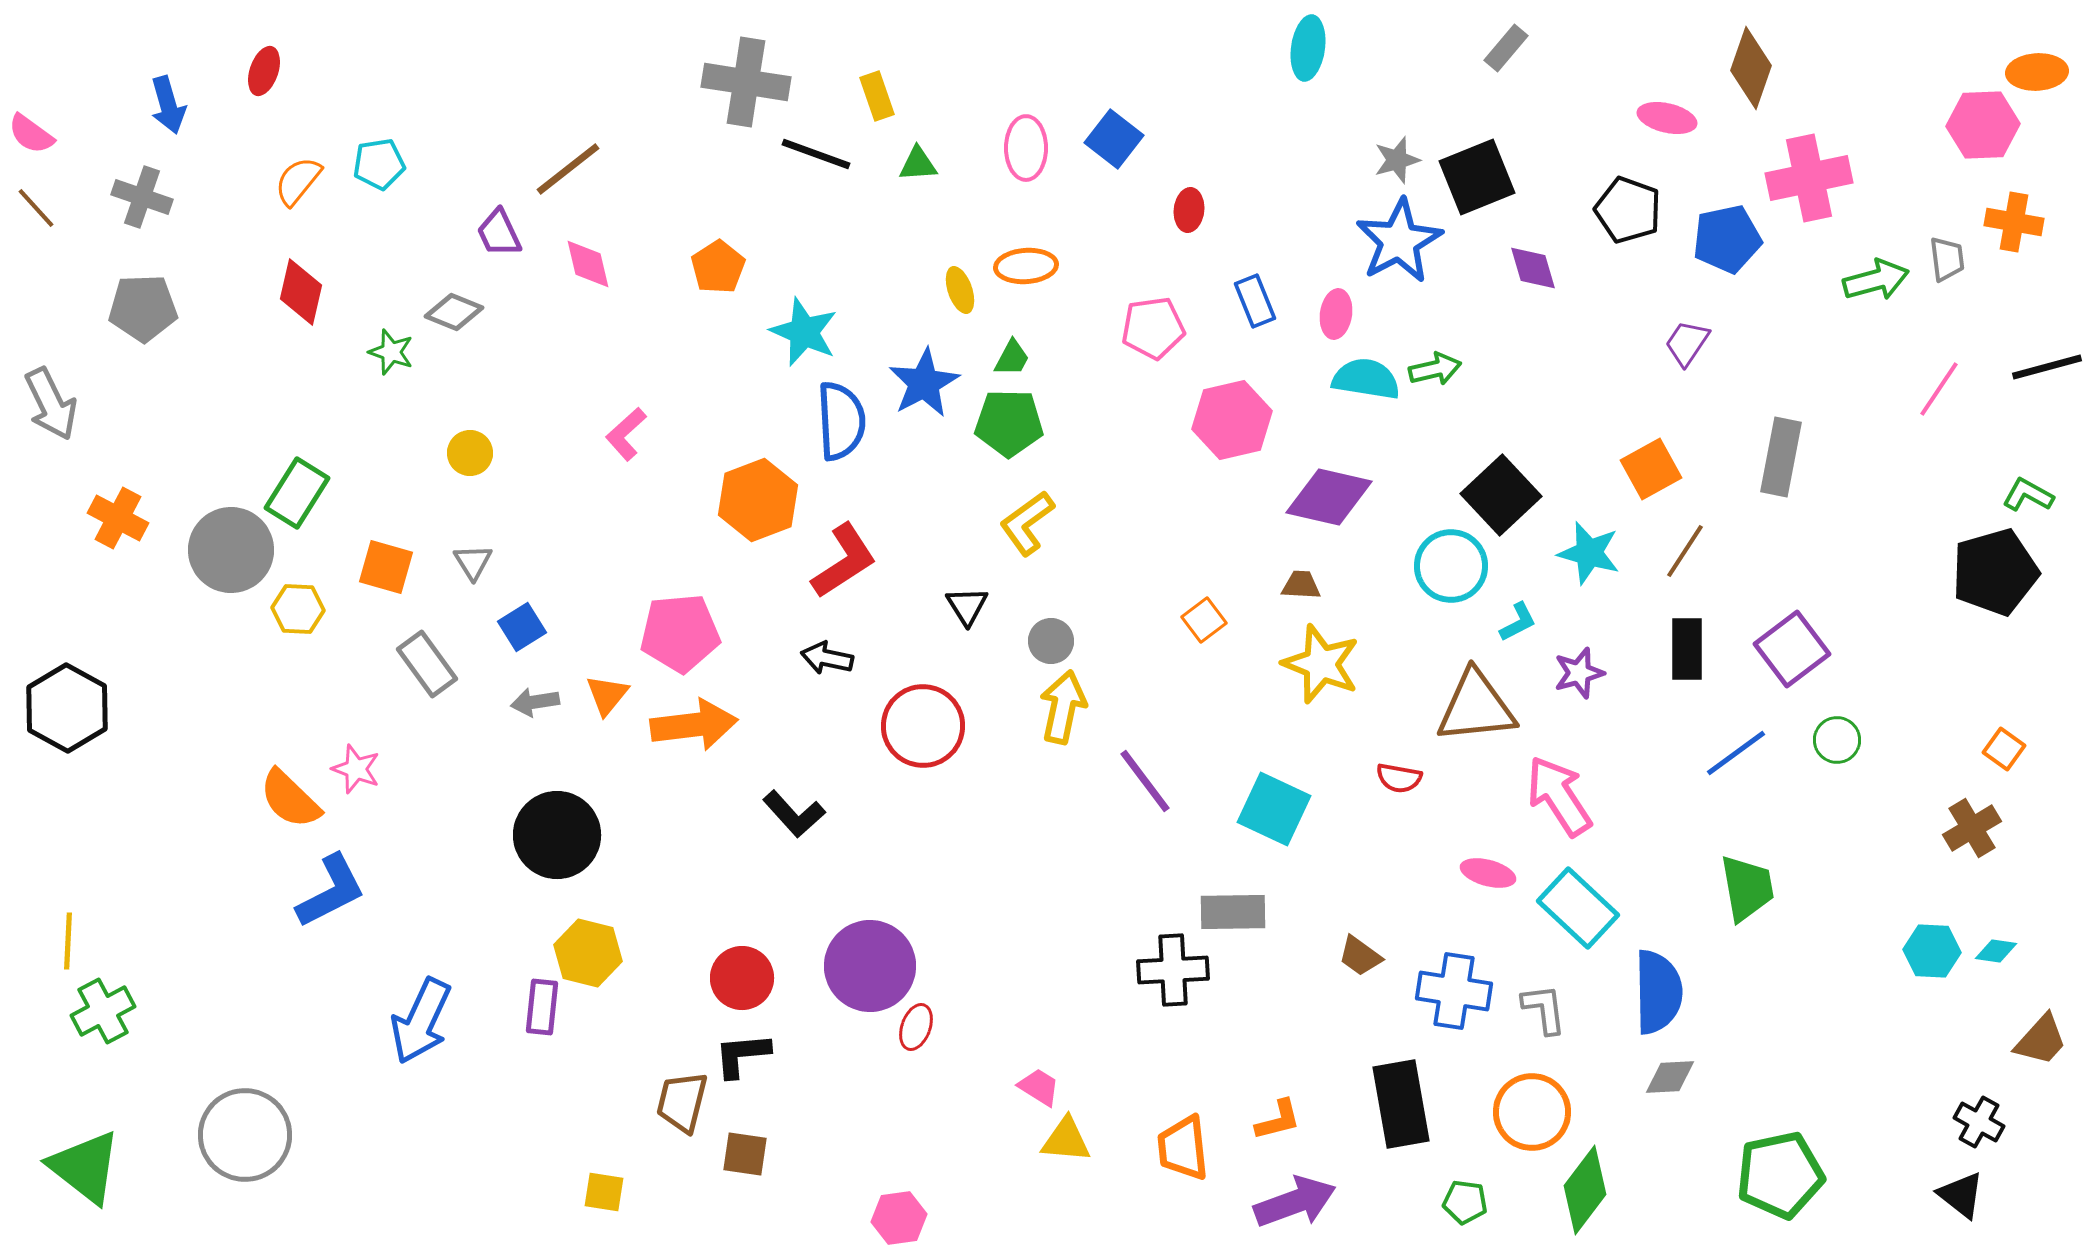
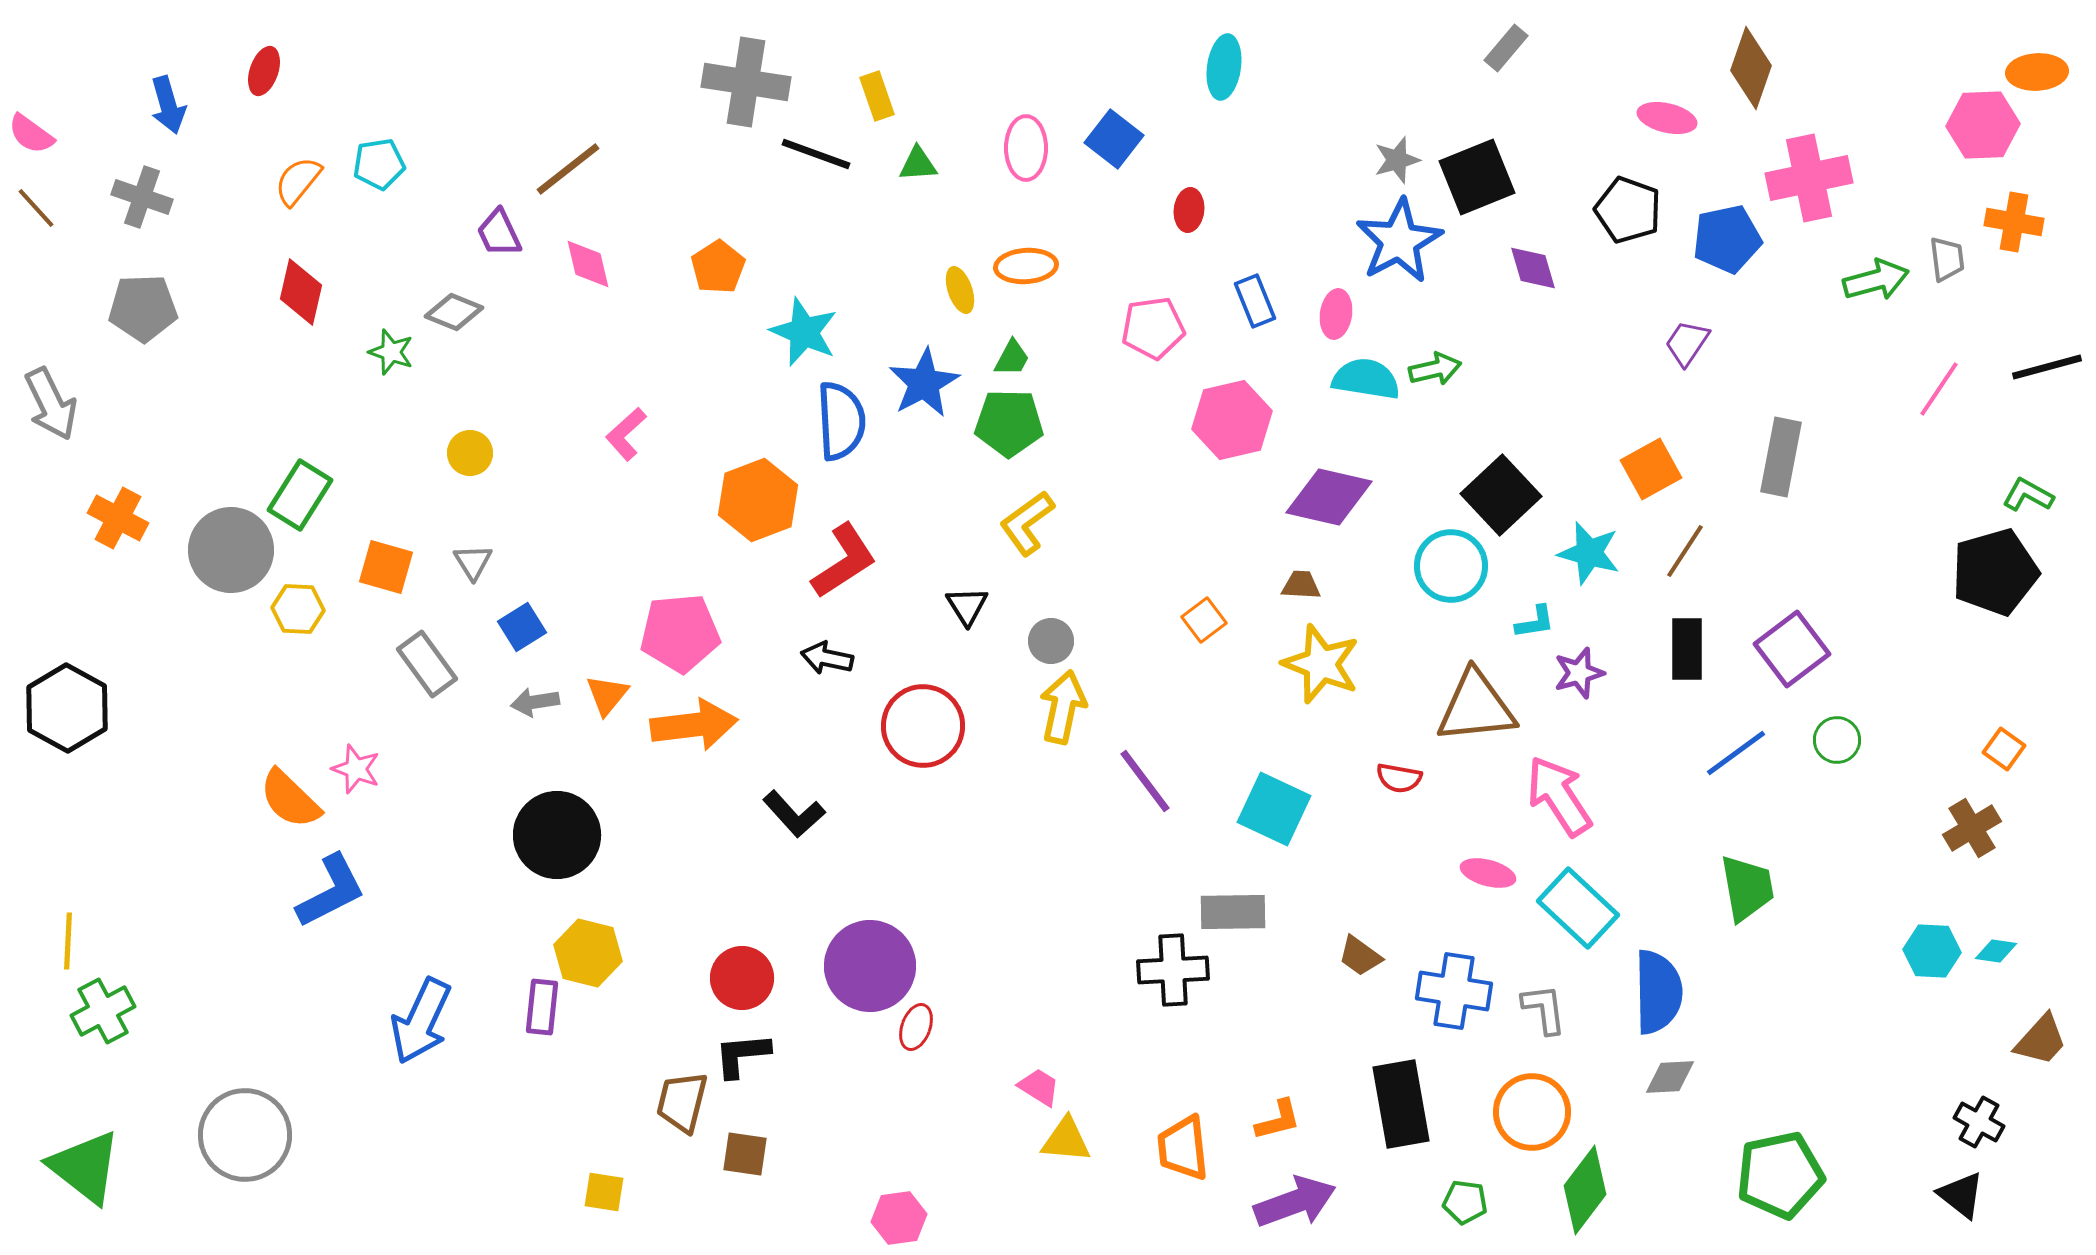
cyan ellipse at (1308, 48): moved 84 px left, 19 px down
green rectangle at (297, 493): moved 3 px right, 2 px down
cyan L-shape at (1518, 622): moved 17 px right; rotated 18 degrees clockwise
